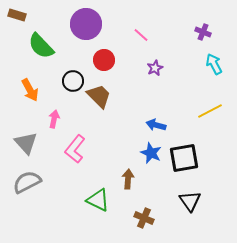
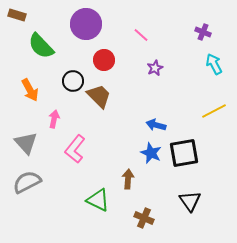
yellow line: moved 4 px right
black square: moved 5 px up
